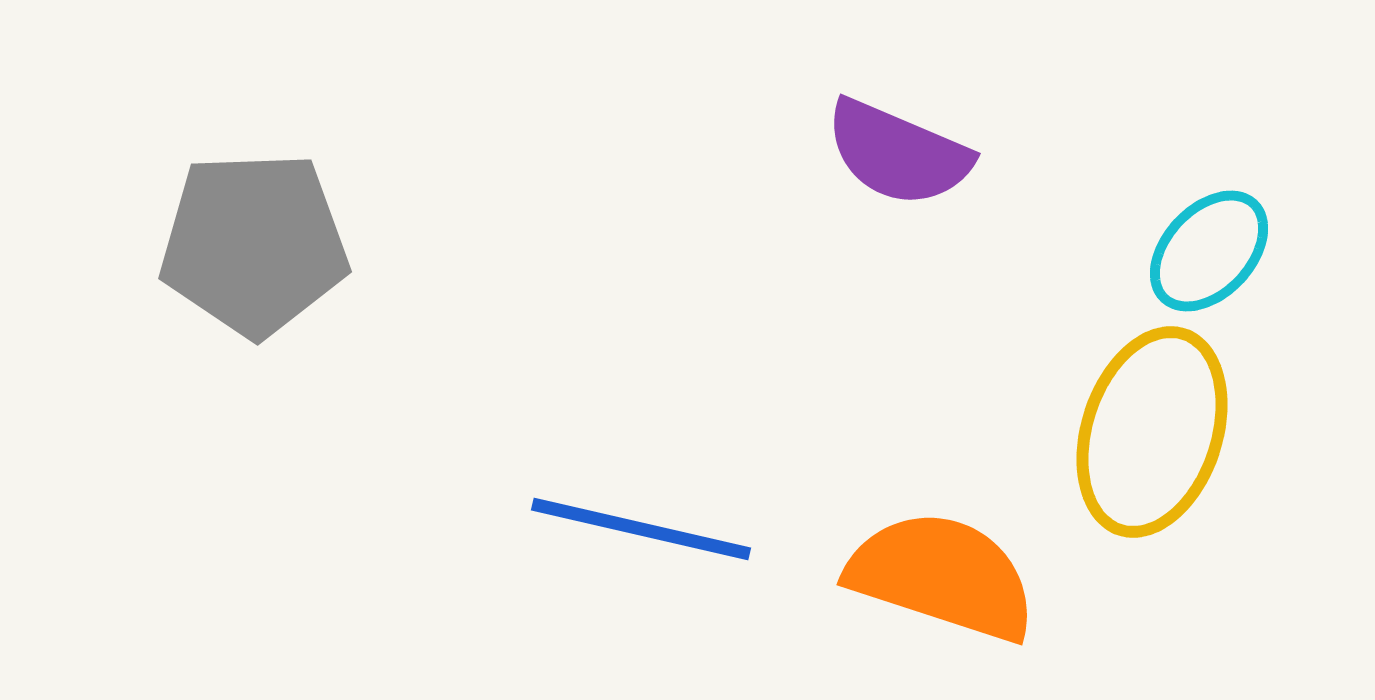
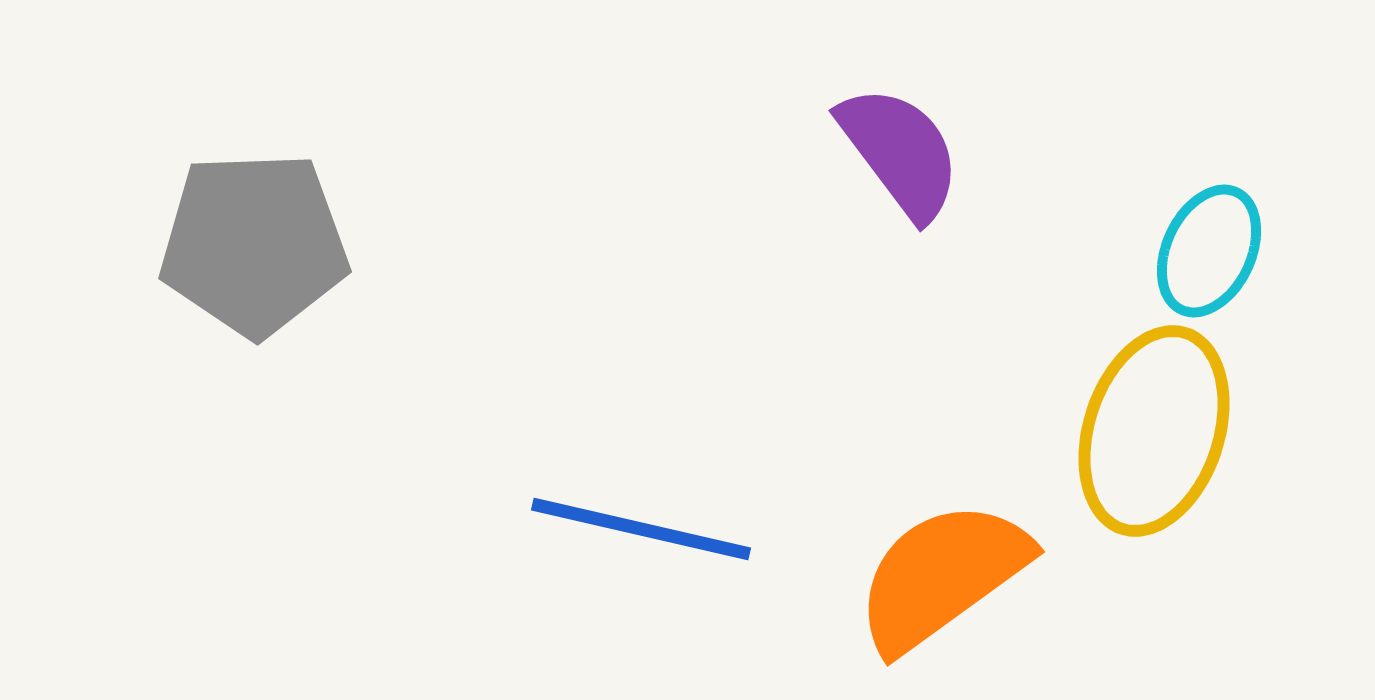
purple semicircle: moved 2 px right, 1 px up; rotated 150 degrees counterclockwise
cyan ellipse: rotated 18 degrees counterclockwise
yellow ellipse: moved 2 px right, 1 px up
orange semicircle: rotated 54 degrees counterclockwise
